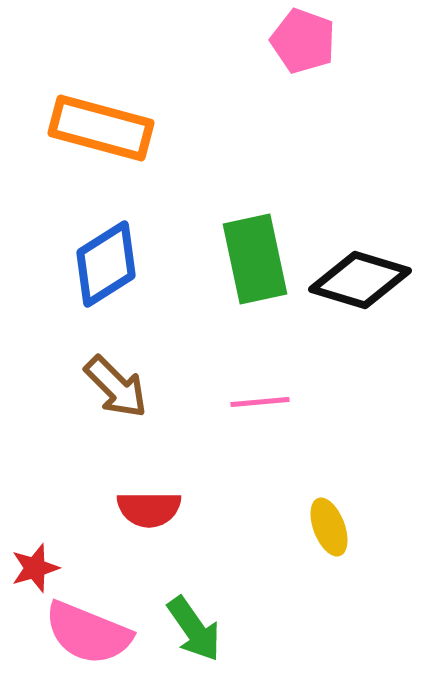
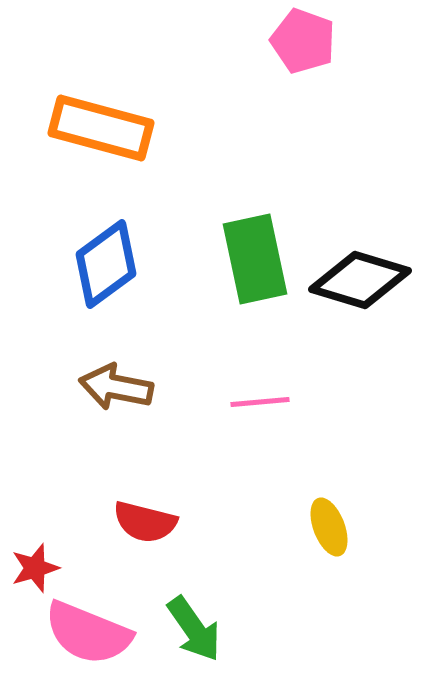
blue diamond: rotated 4 degrees counterclockwise
brown arrow: rotated 146 degrees clockwise
red semicircle: moved 4 px left, 13 px down; rotated 14 degrees clockwise
